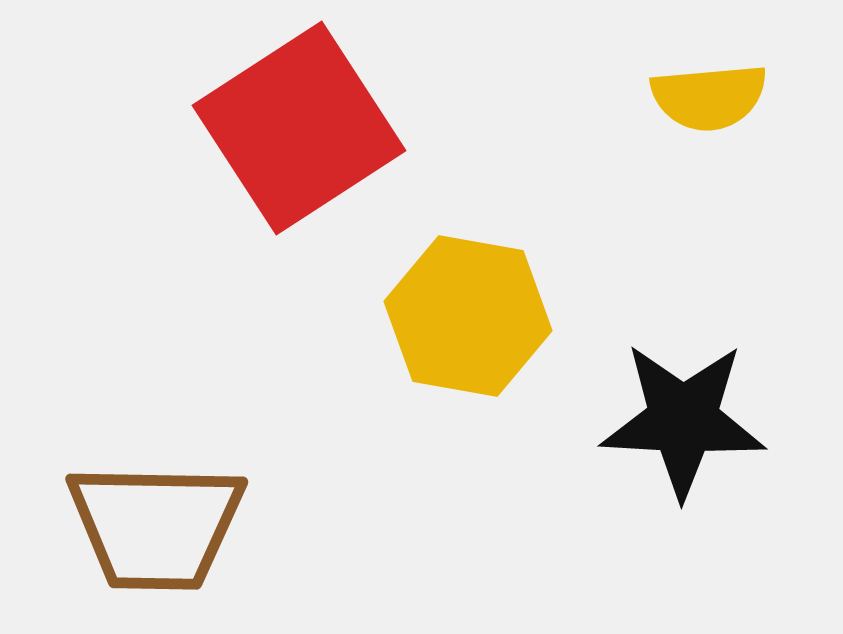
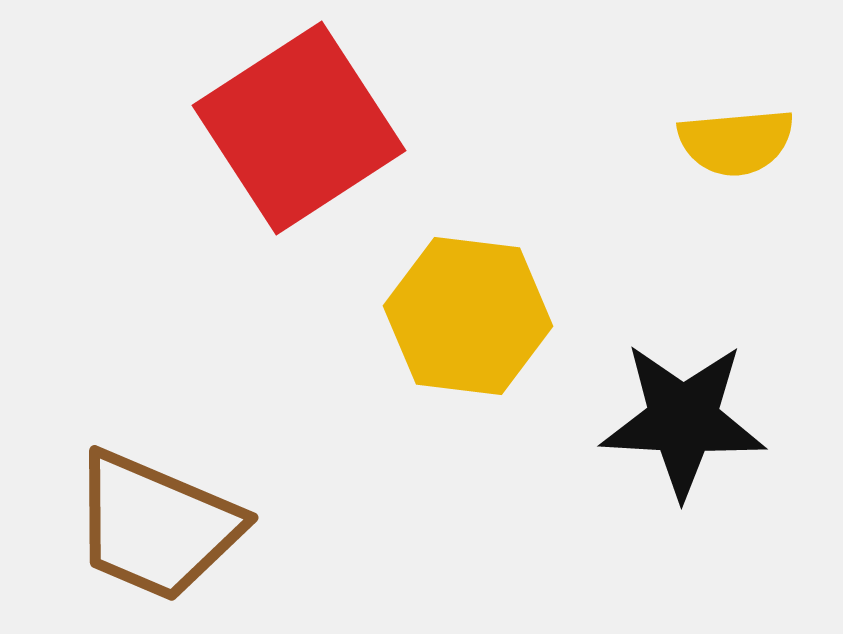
yellow semicircle: moved 27 px right, 45 px down
yellow hexagon: rotated 3 degrees counterclockwise
brown trapezoid: rotated 22 degrees clockwise
